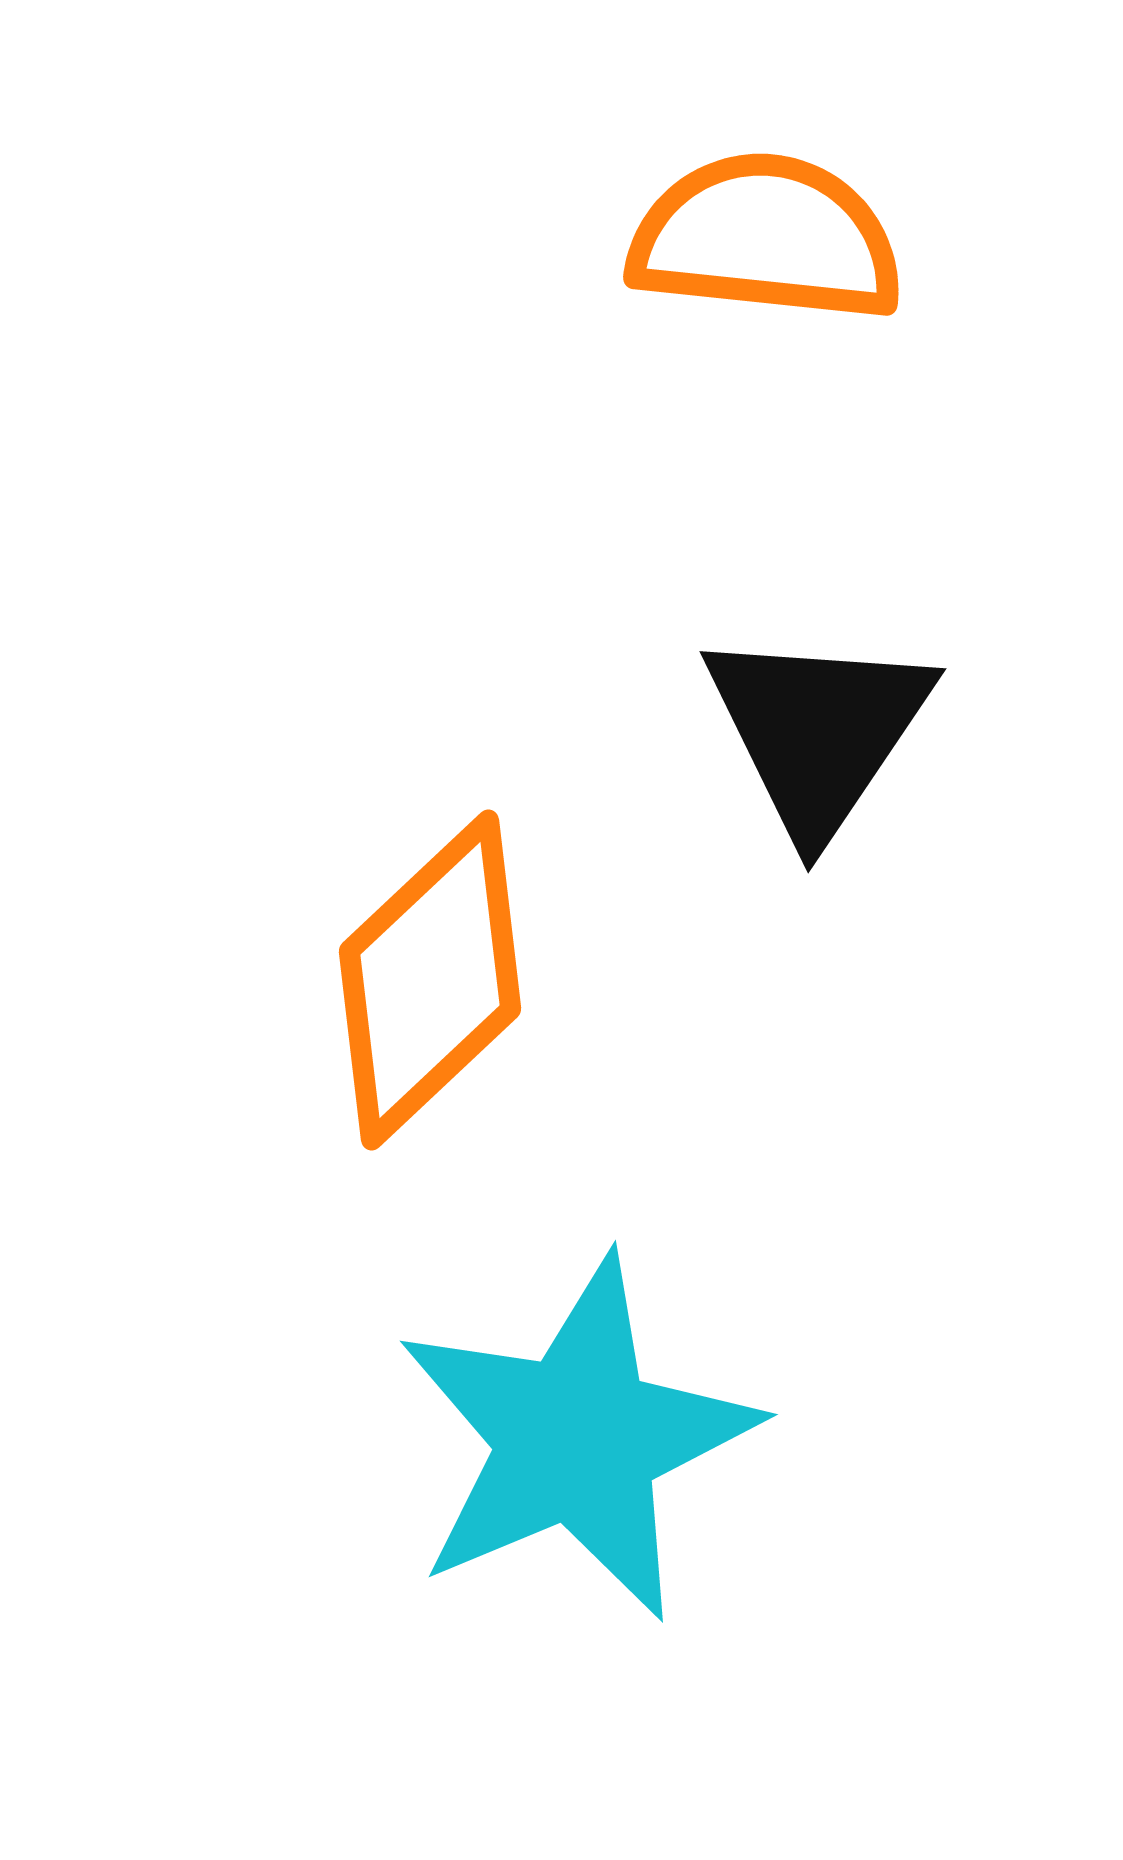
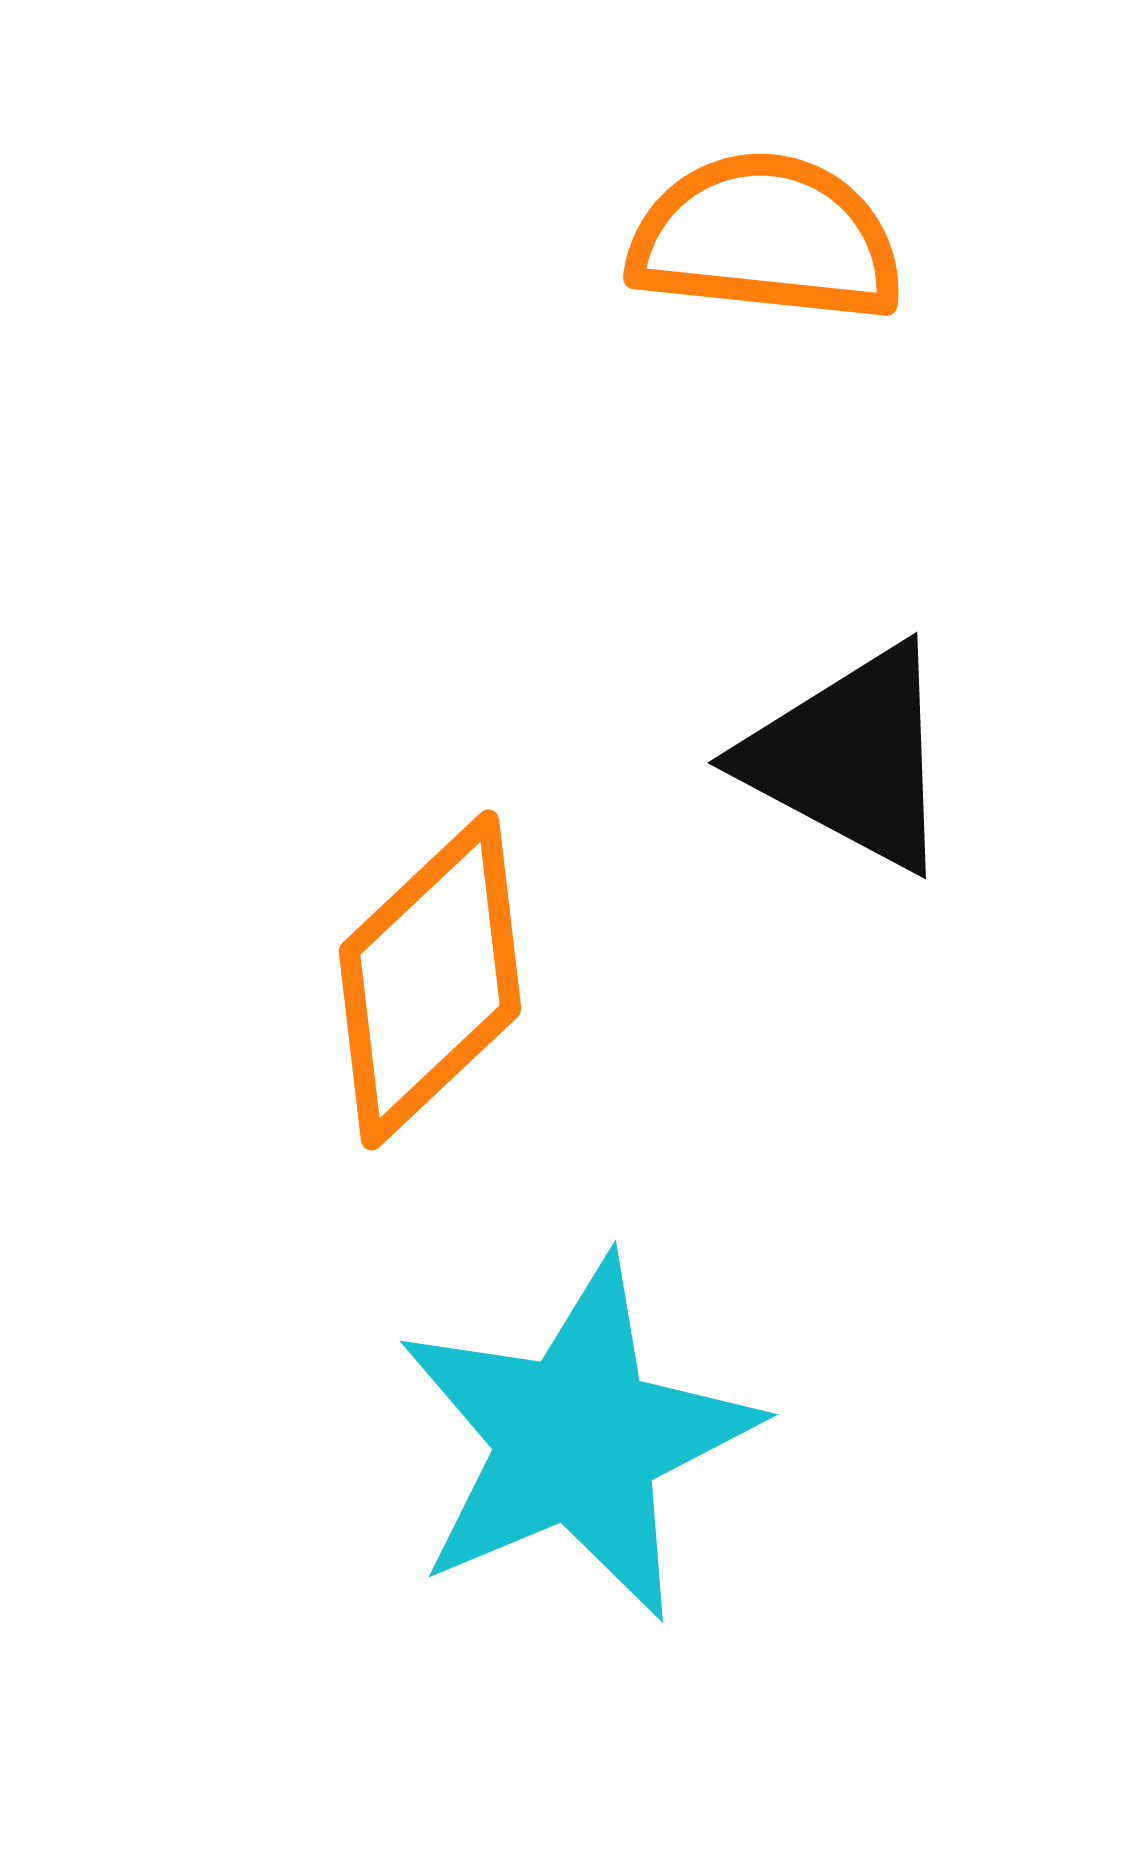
black triangle: moved 32 px right, 27 px down; rotated 36 degrees counterclockwise
